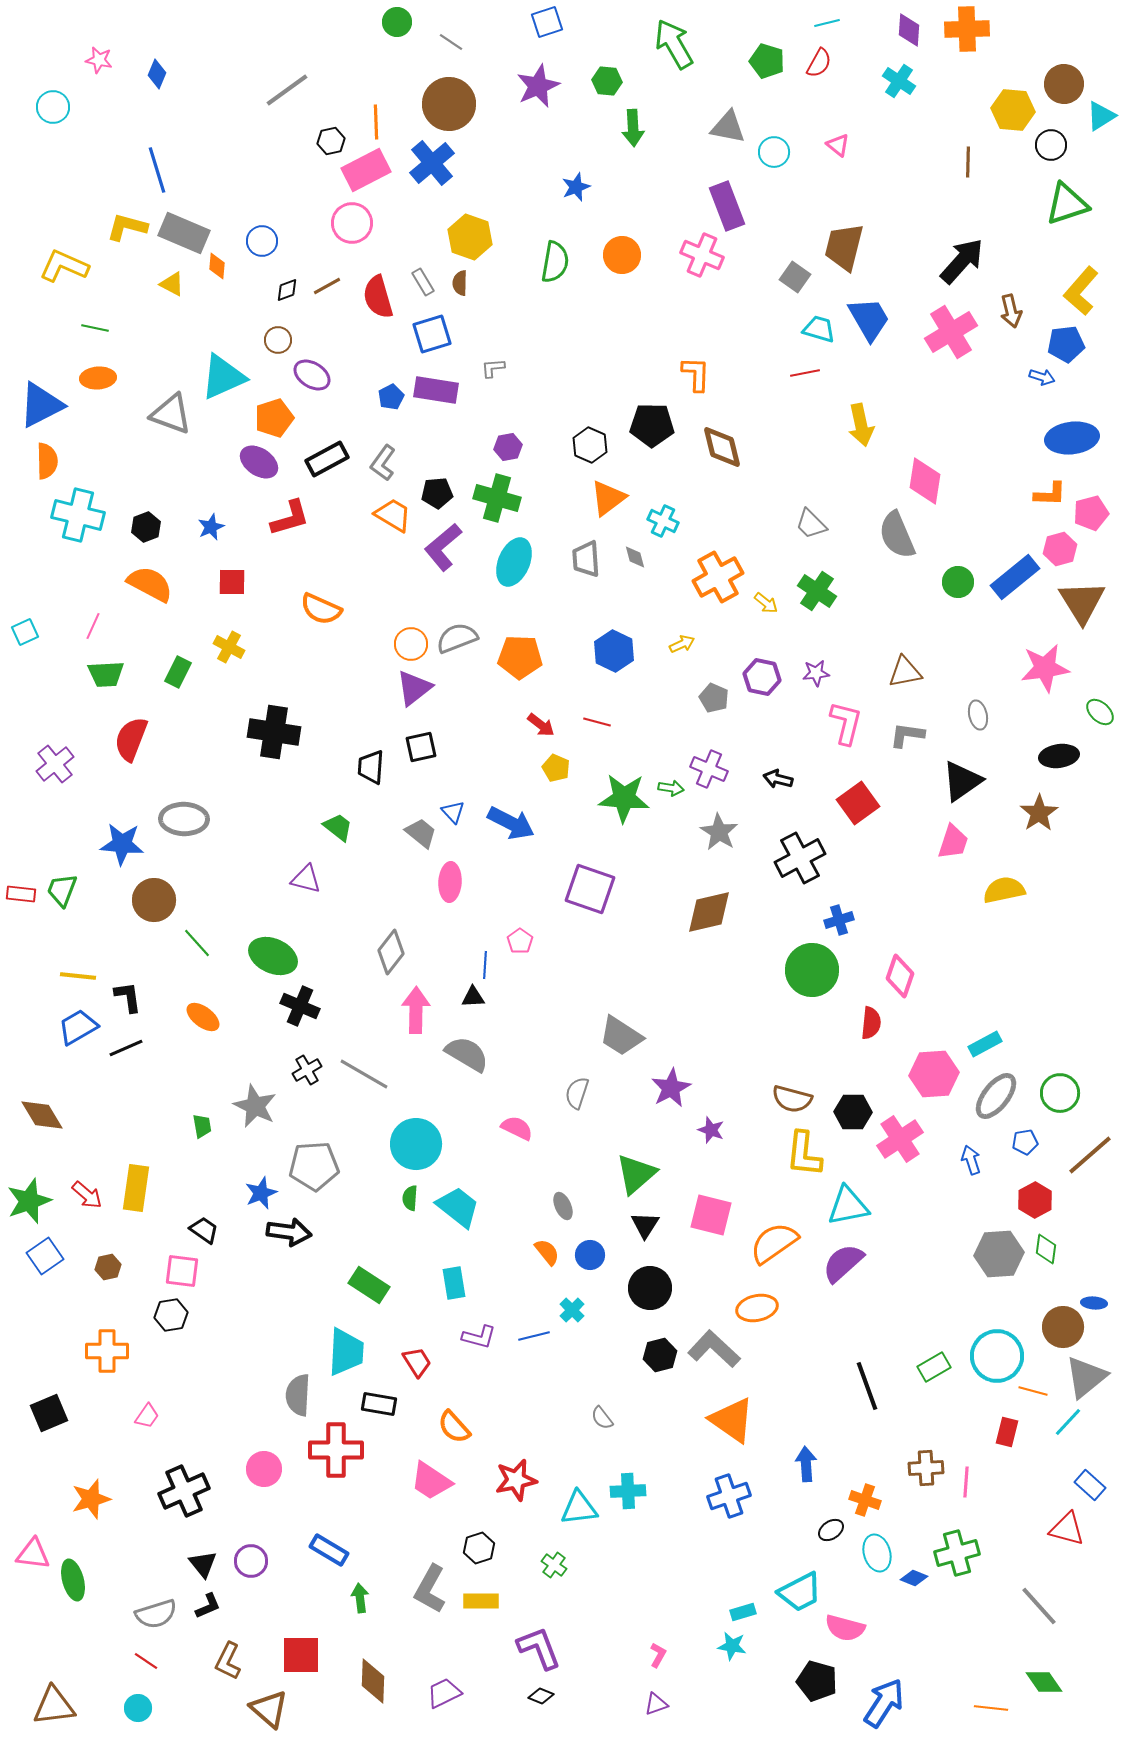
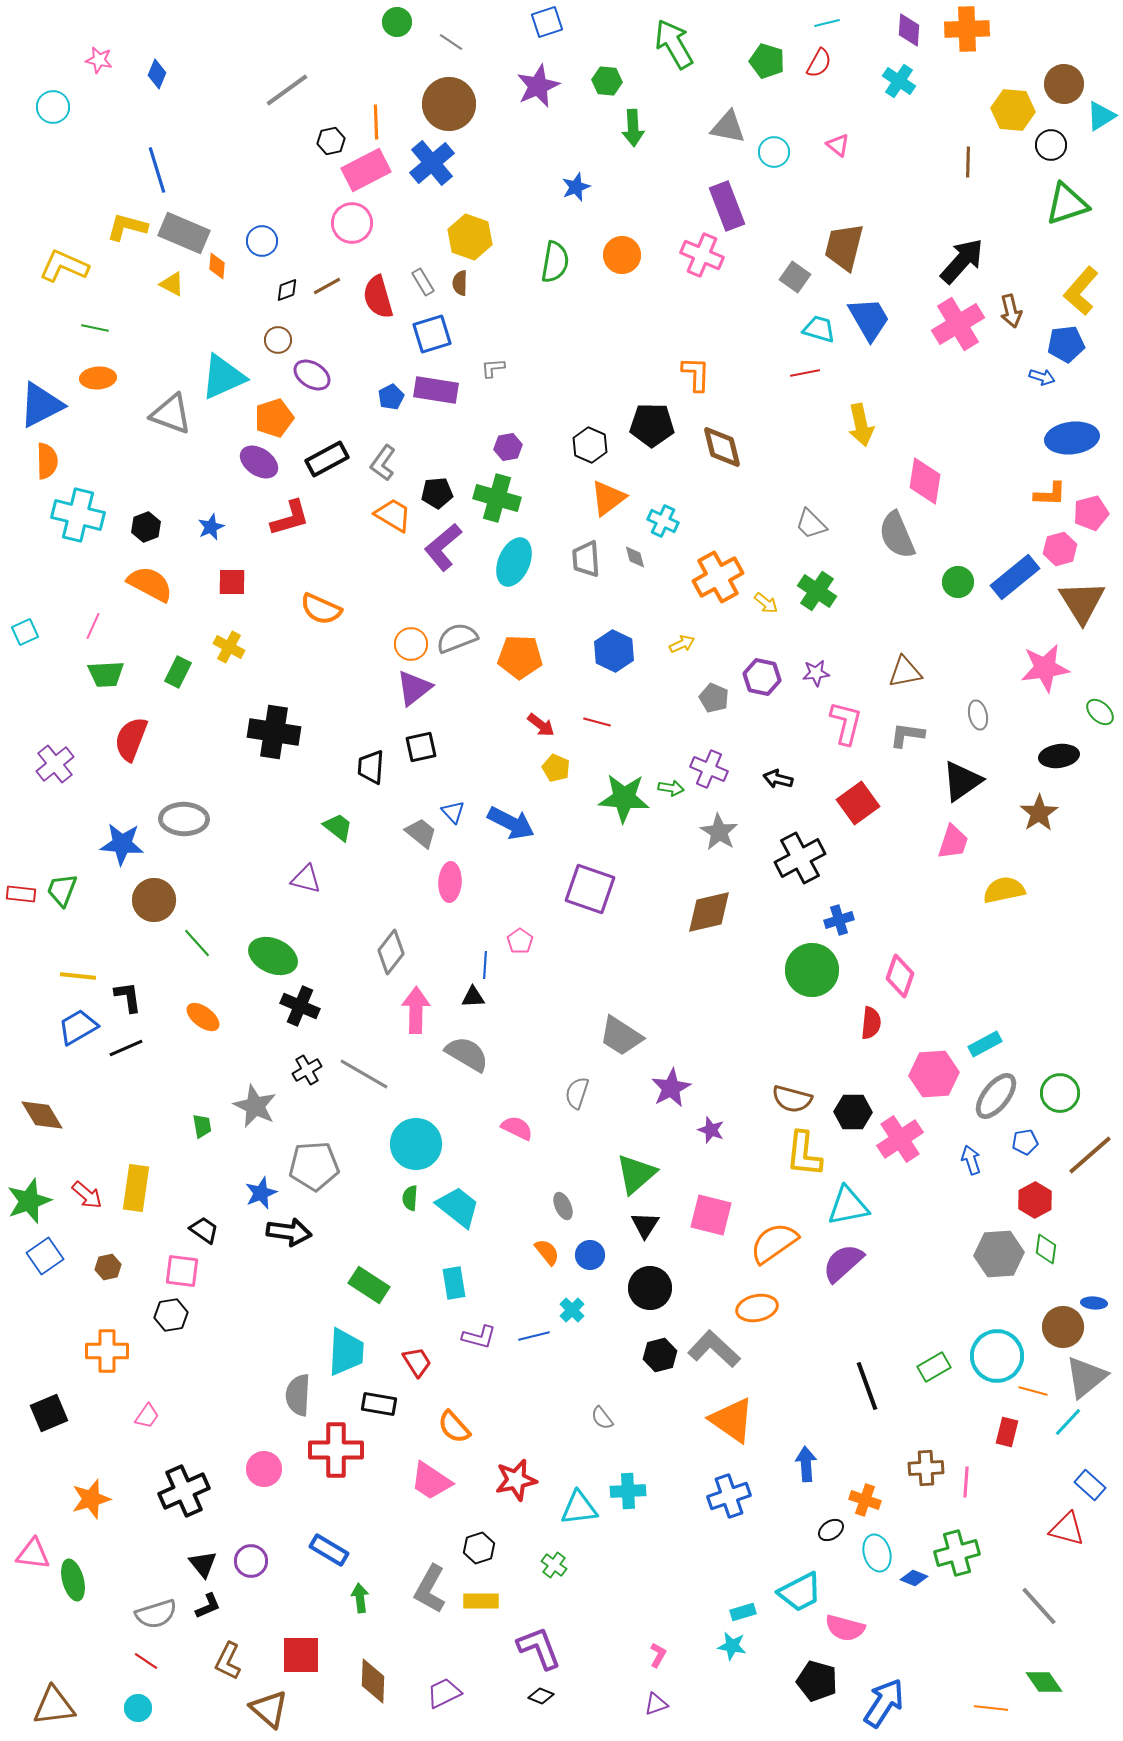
pink cross at (951, 332): moved 7 px right, 8 px up
